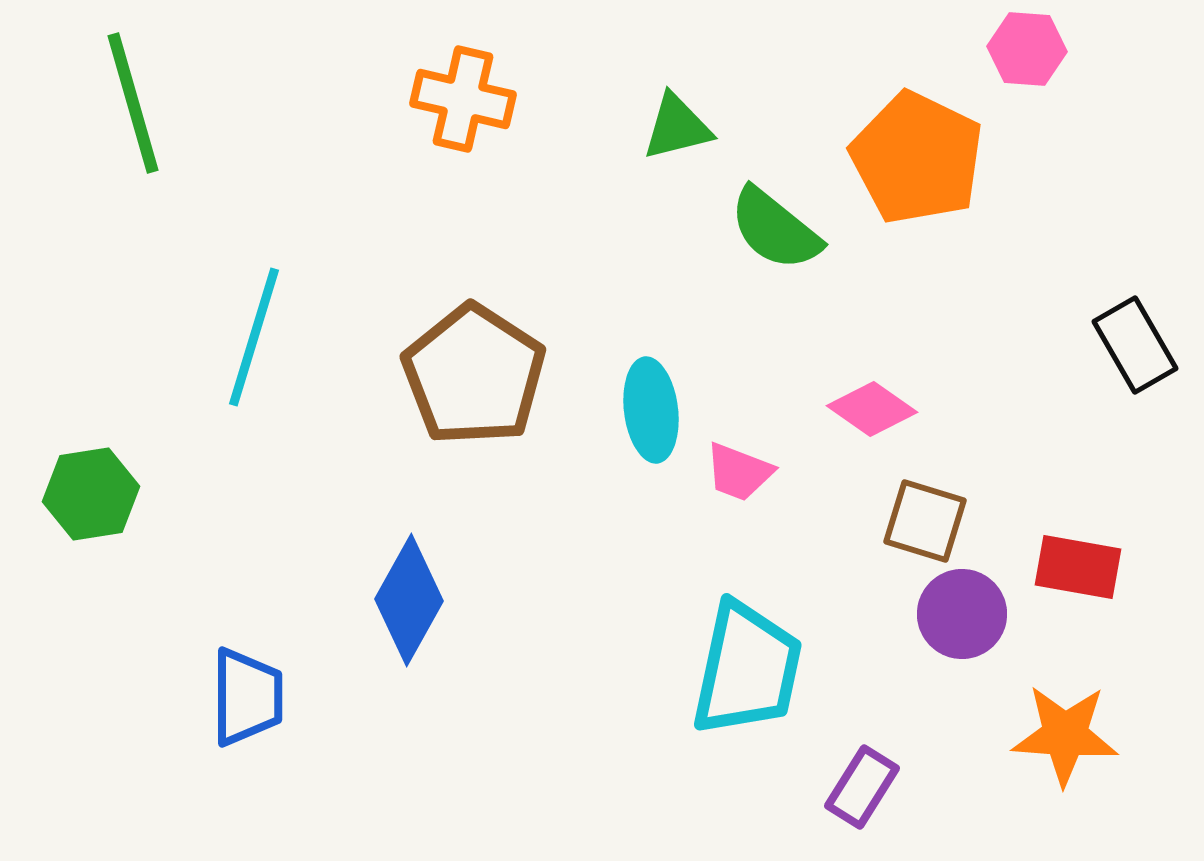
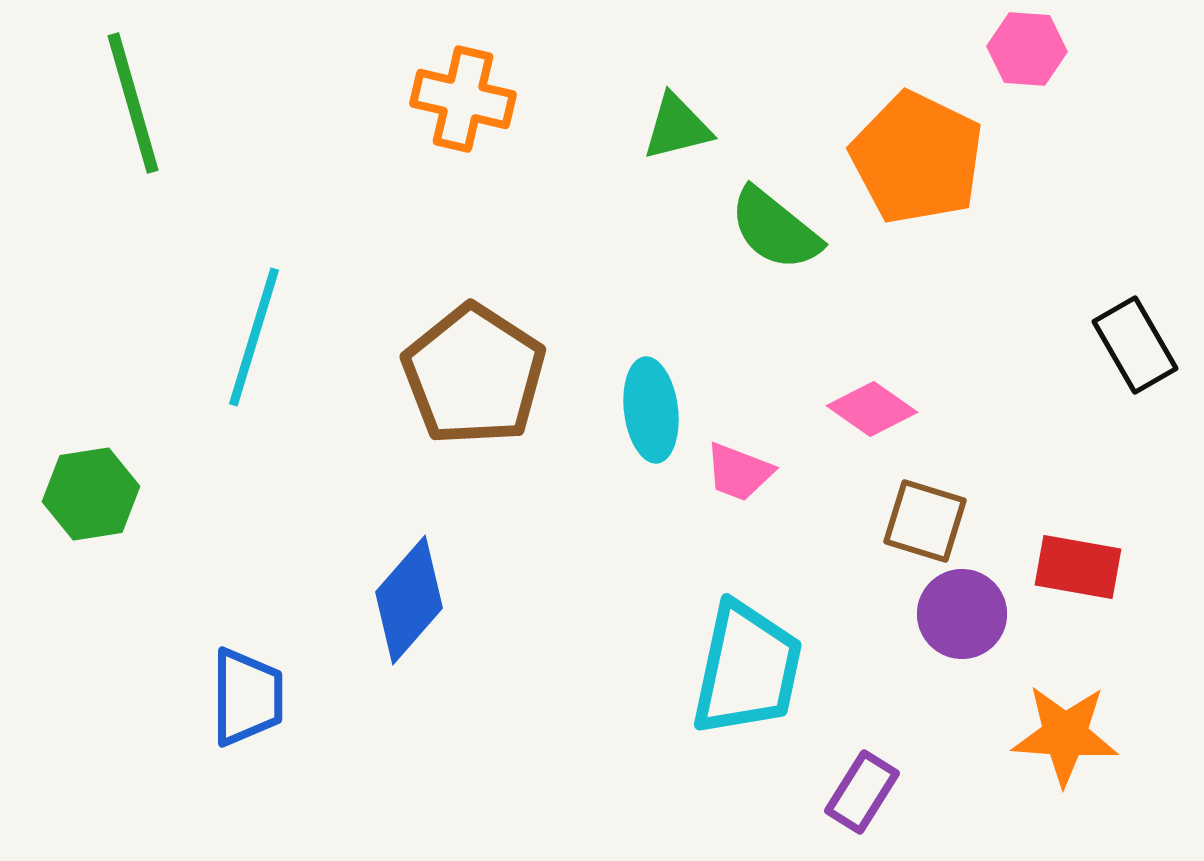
blue diamond: rotated 12 degrees clockwise
purple rectangle: moved 5 px down
